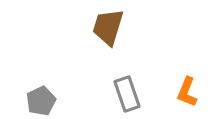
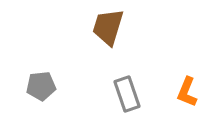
gray pentagon: moved 15 px up; rotated 20 degrees clockwise
